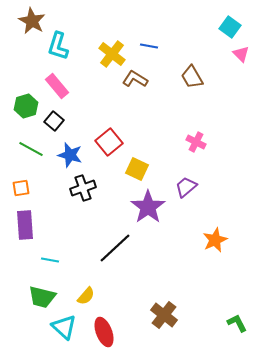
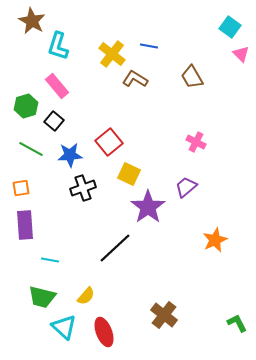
blue star: rotated 20 degrees counterclockwise
yellow square: moved 8 px left, 5 px down
